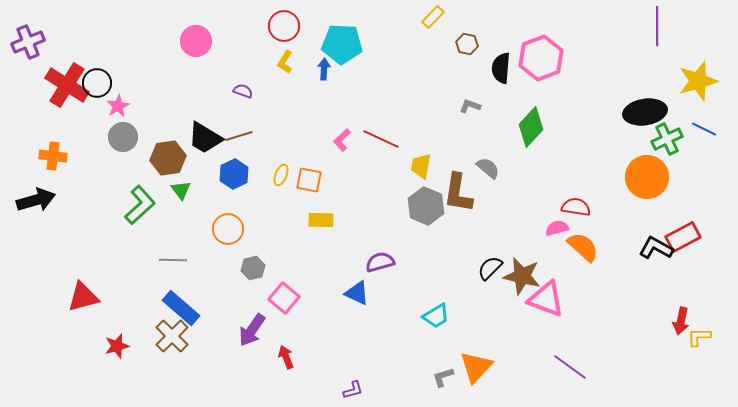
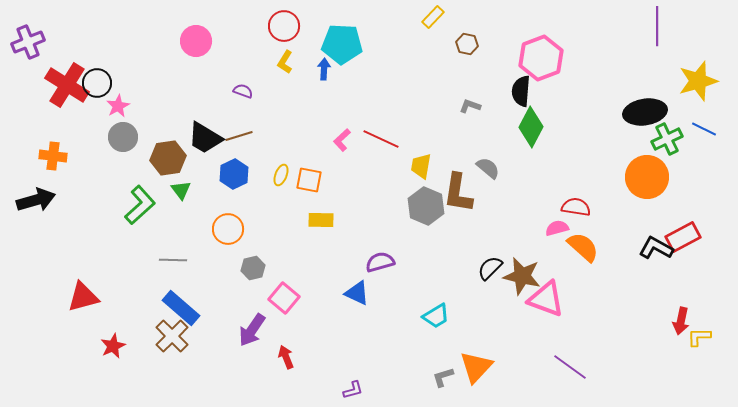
black semicircle at (501, 68): moved 20 px right, 23 px down
green diamond at (531, 127): rotated 15 degrees counterclockwise
red star at (117, 346): moved 4 px left; rotated 10 degrees counterclockwise
